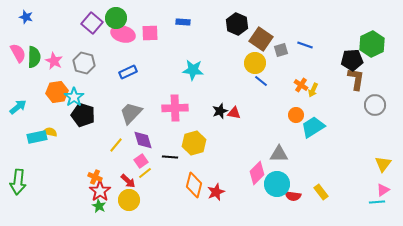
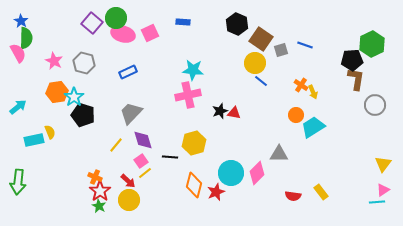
blue star at (26, 17): moved 5 px left, 4 px down; rotated 16 degrees clockwise
pink square at (150, 33): rotated 24 degrees counterclockwise
green semicircle at (34, 57): moved 8 px left, 19 px up
yellow arrow at (313, 90): moved 2 px down; rotated 48 degrees counterclockwise
pink cross at (175, 108): moved 13 px right, 13 px up; rotated 10 degrees counterclockwise
yellow semicircle at (50, 132): rotated 56 degrees clockwise
cyan rectangle at (37, 137): moved 3 px left, 3 px down
cyan circle at (277, 184): moved 46 px left, 11 px up
